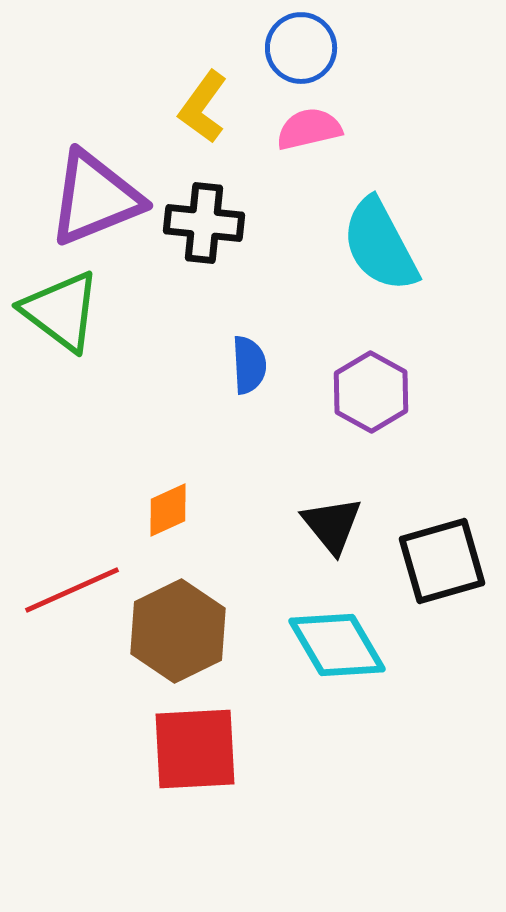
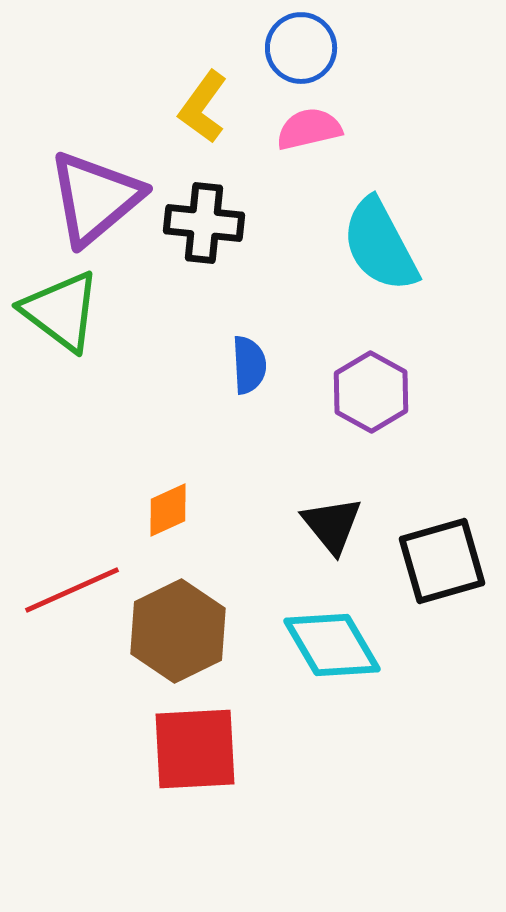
purple triangle: rotated 18 degrees counterclockwise
cyan diamond: moved 5 px left
